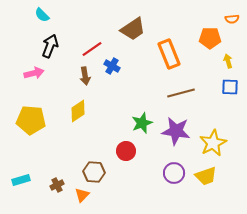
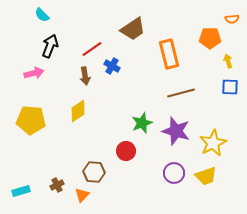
orange rectangle: rotated 8 degrees clockwise
purple star: rotated 8 degrees clockwise
cyan rectangle: moved 11 px down
